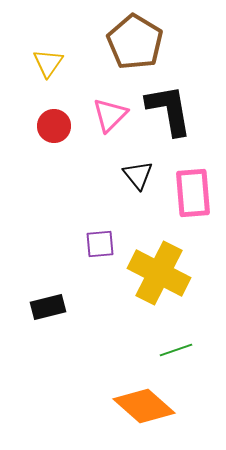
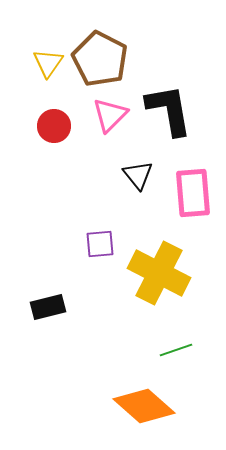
brown pentagon: moved 35 px left, 17 px down; rotated 4 degrees counterclockwise
